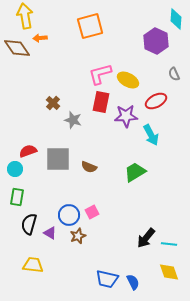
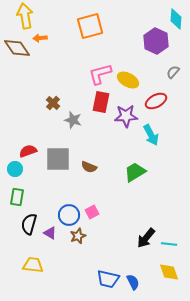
gray semicircle: moved 1 px left, 2 px up; rotated 64 degrees clockwise
blue trapezoid: moved 1 px right
